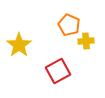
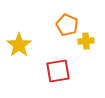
orange pentagon: moved 2 px left
red square: rotated 20 degrees clockwise
